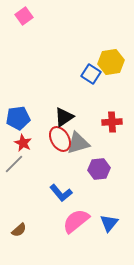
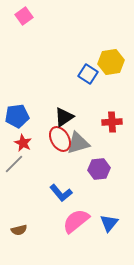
blue square: moved 3 px left
blue pentagon: moved 1 px left, 2 px up
brown semicircle: rotated 28 degrees clockwise
